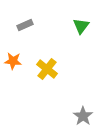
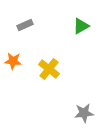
green triangle: rotated 24 degrees clockwise
yellow cross: moved 2 px right
gray star: moved 1 px right, 3 px up; rotated 30 degrees clockwise
